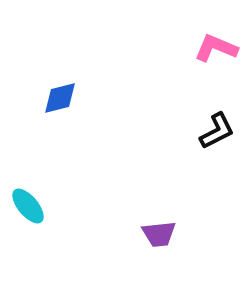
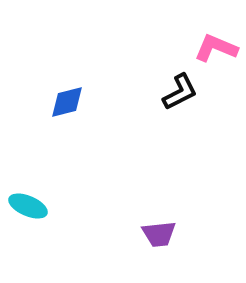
blue diamond: moved 7 px right, 4 px down
black L-shape: moved 37 px left, 39 px up
cyan ellipse: rotated 27 degrees counterclockwise
